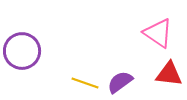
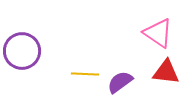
red triangle: moved 3 px left, 2 px up
yellow line: moved 9 px up; rotated 16 degrees counterclockwise
